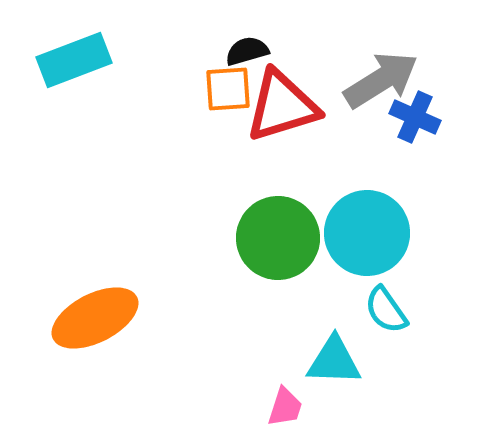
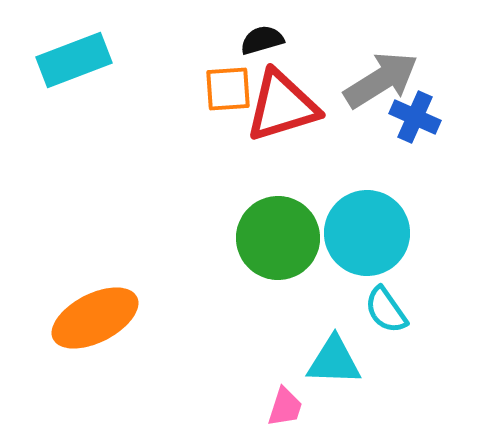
black semicircle: moved 15 px right, 11 px up
